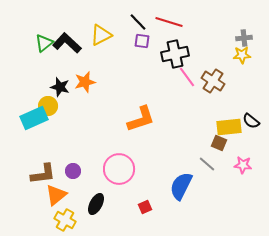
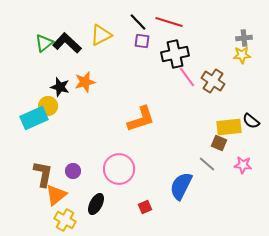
brown L-shape: rotated 72 degrees counterclockwise
